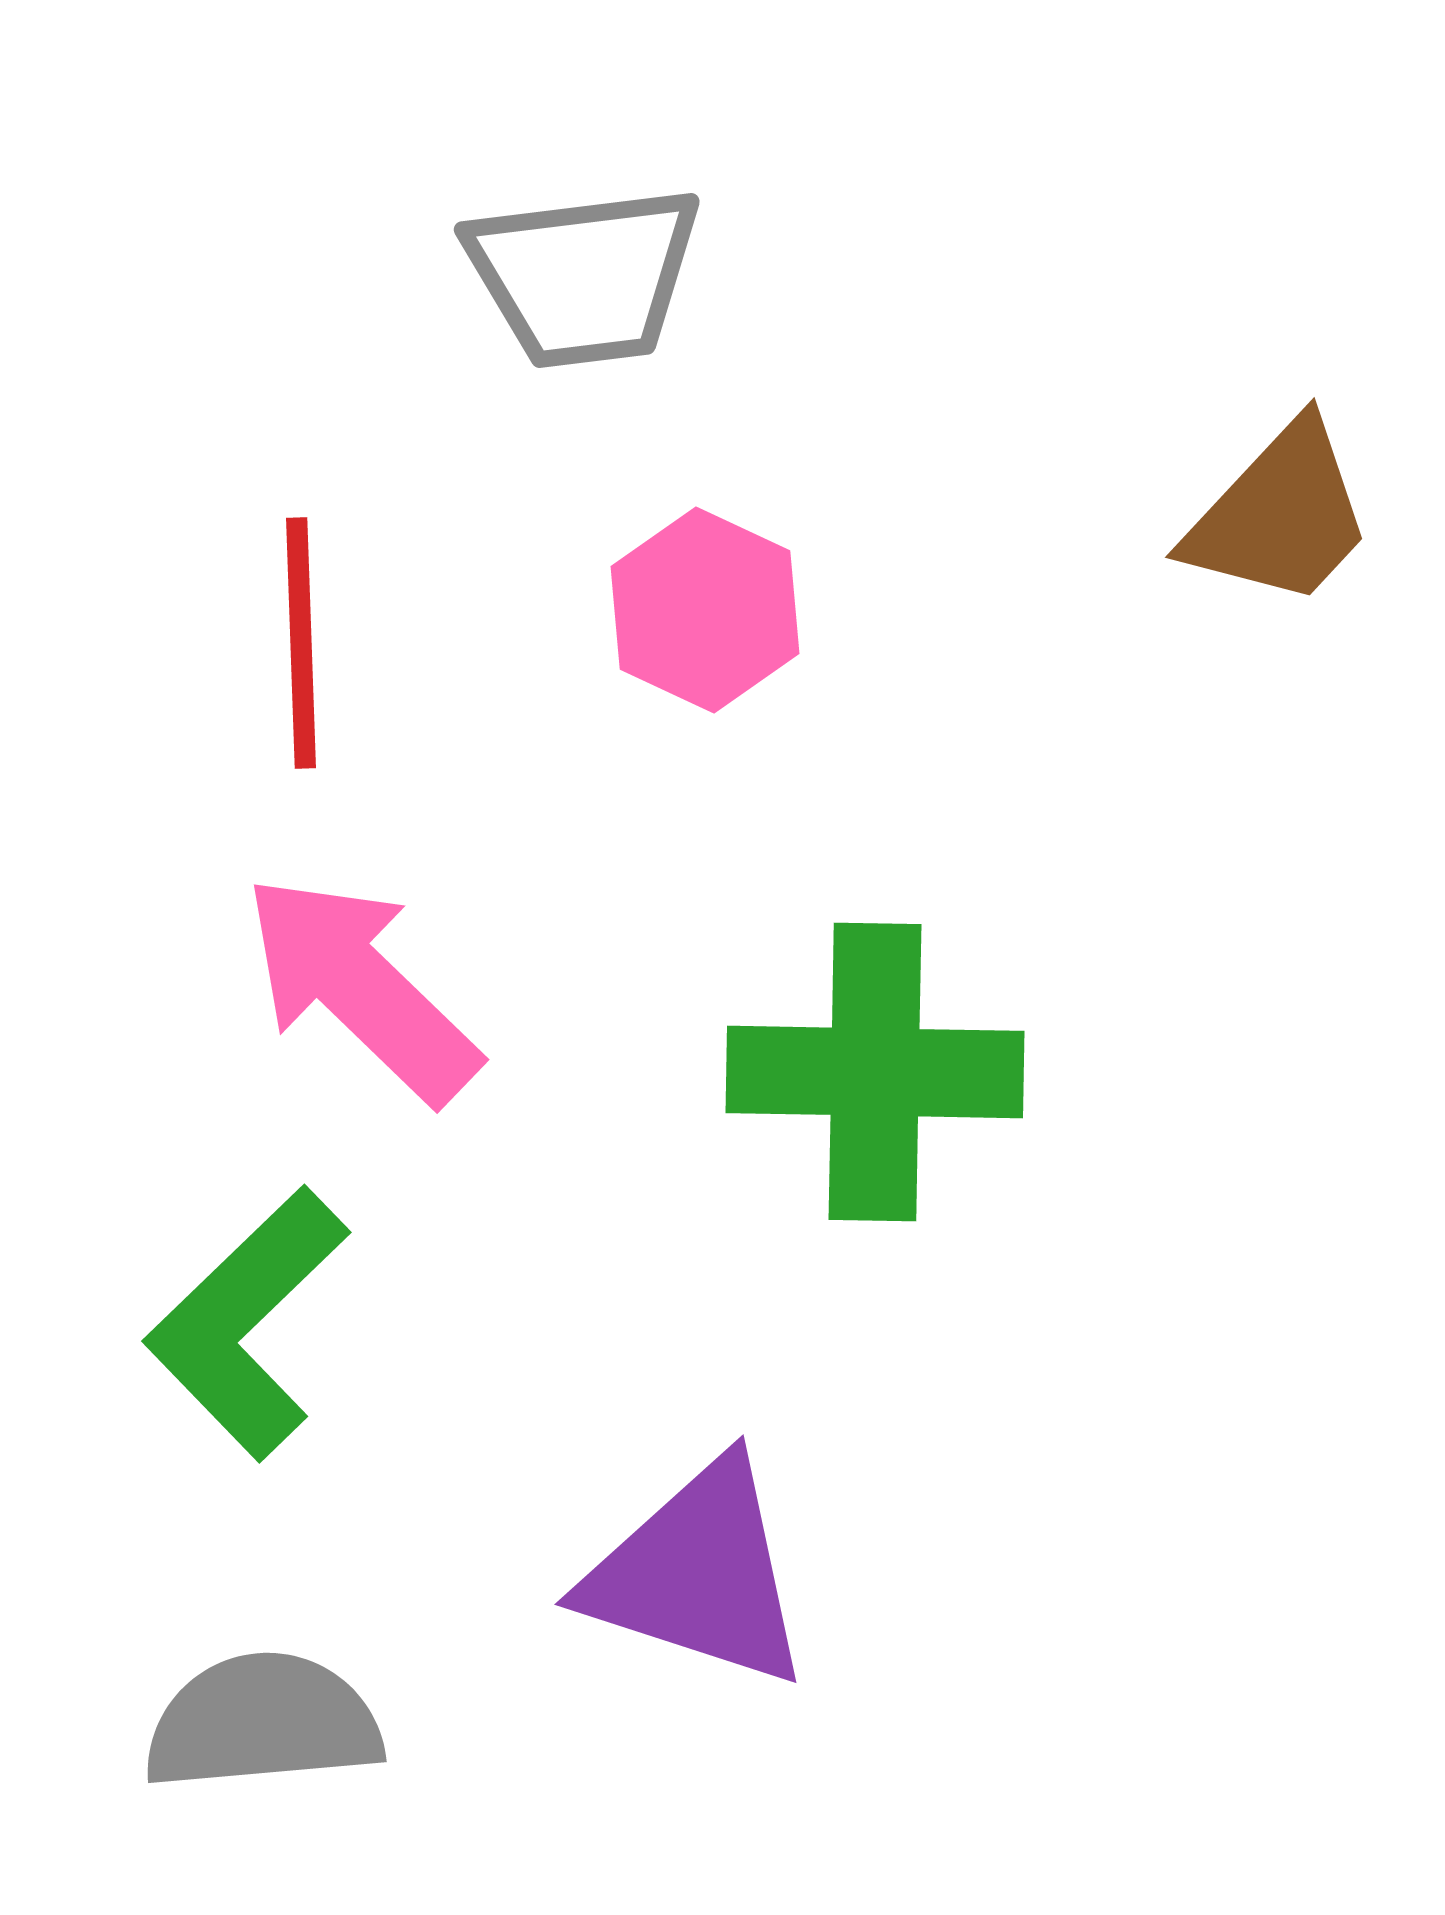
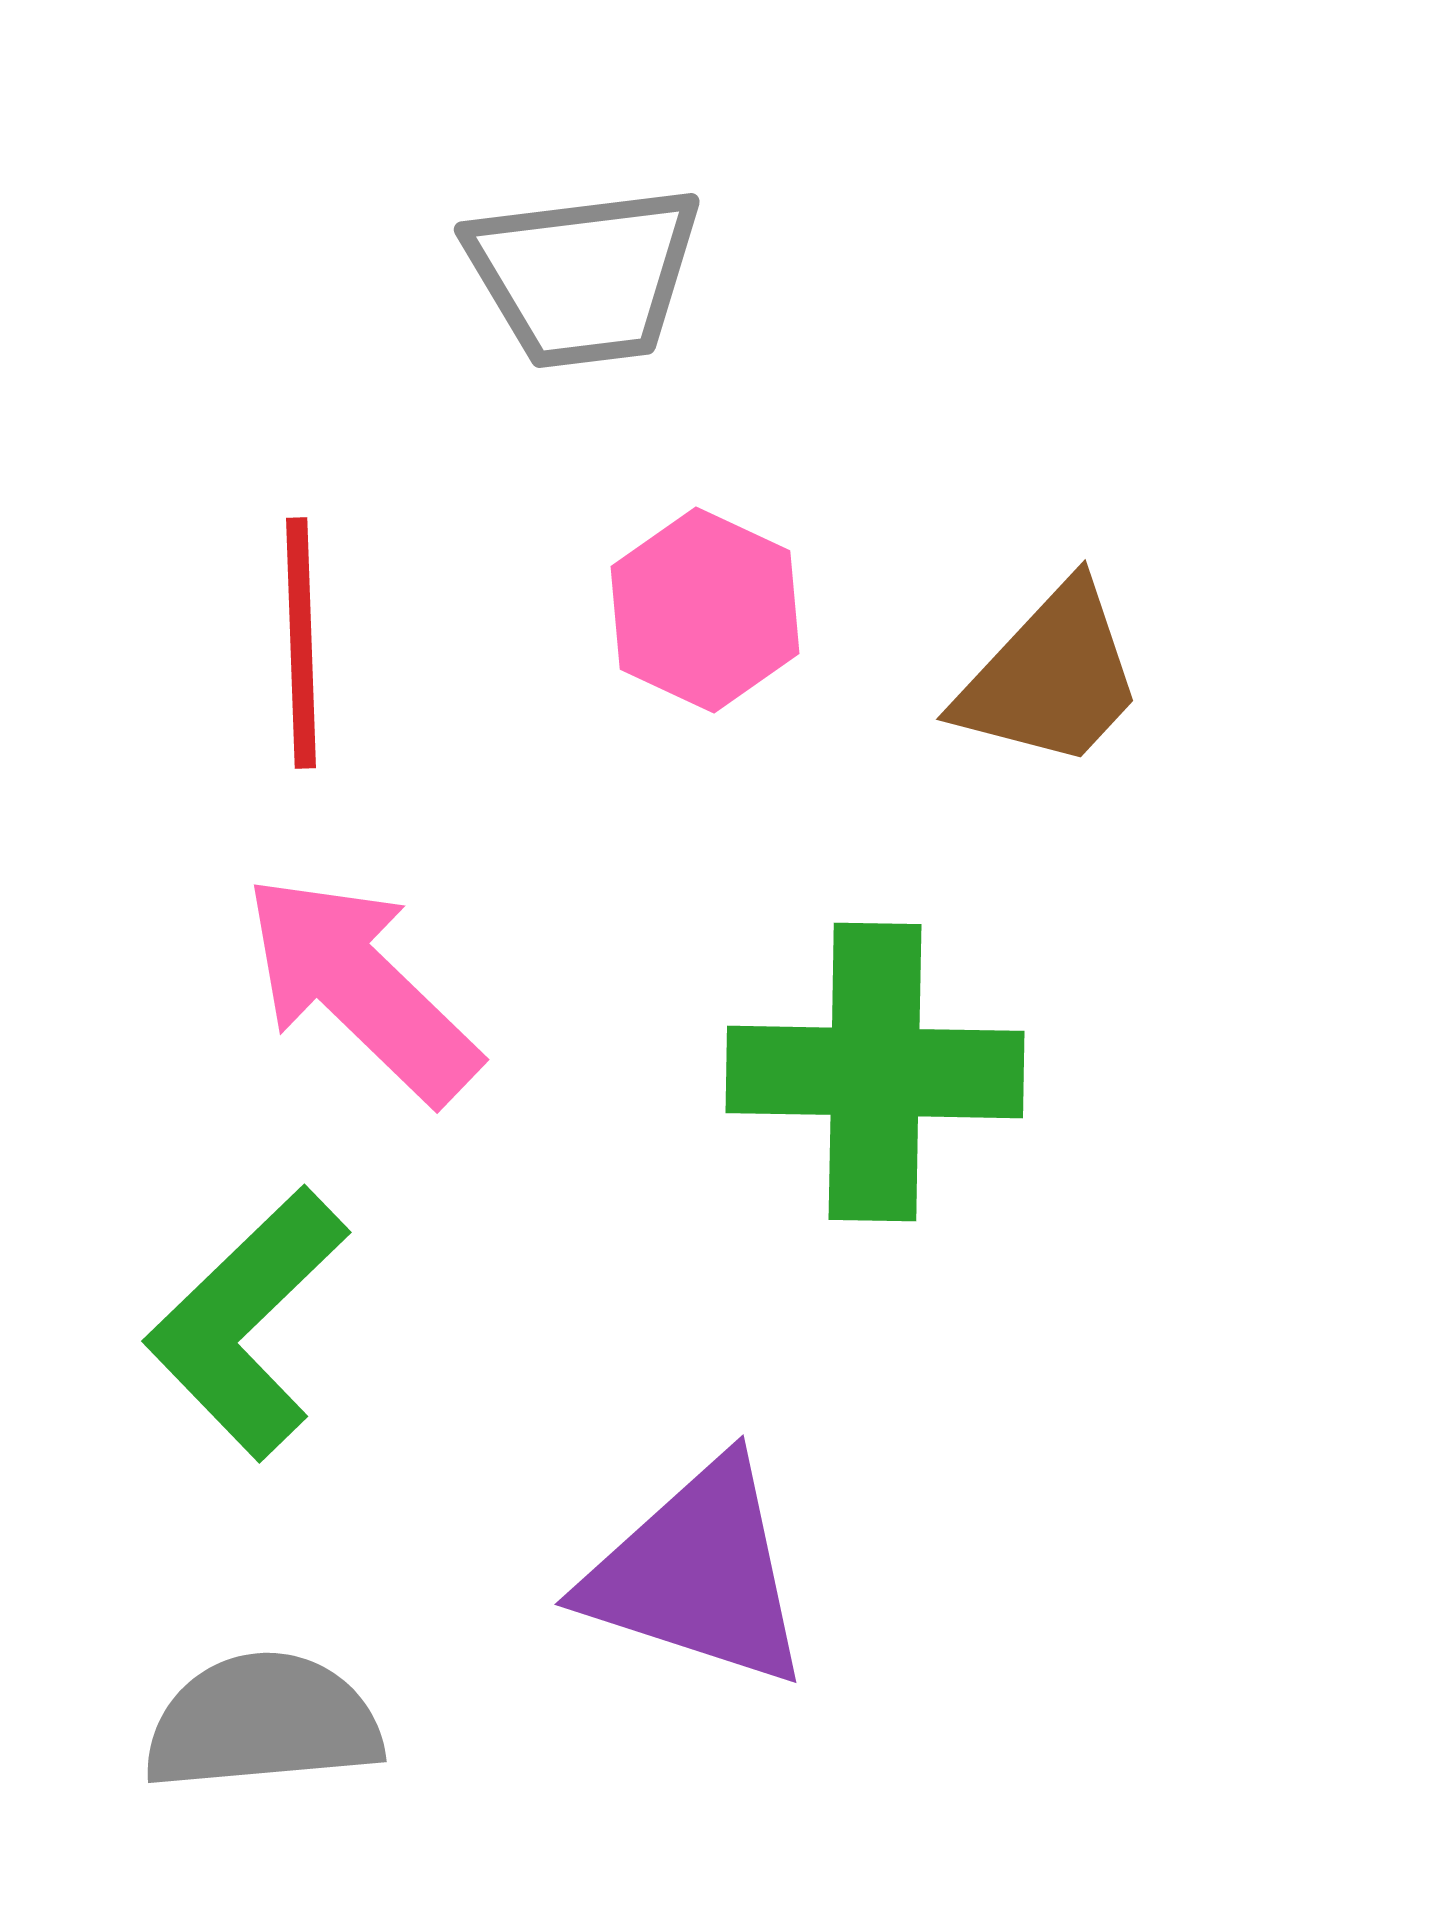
brown trapezoid: moved 229 px left, 162 px down
